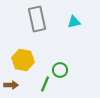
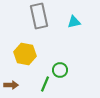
gray rectangle: moved 2 px right, 3 px up
yellow hexagon: moved 2 px right, 6 px up
